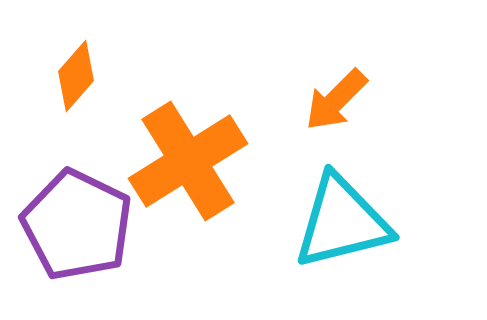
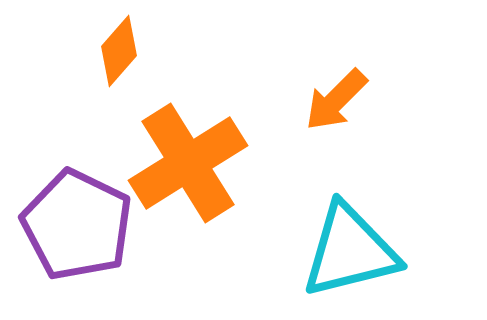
orange diamond: moved 43 px right, 25 px up
orange cross: moved 2 px down
cyan triangle: moved 8 px right, 29 px down
